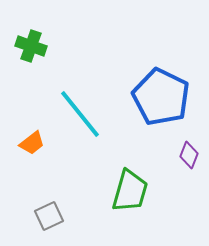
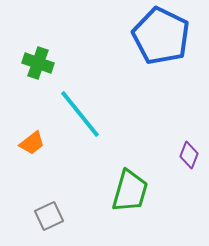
green cross: moved 7 px right, 17 px down
blue pentagon: moved 61 px up
